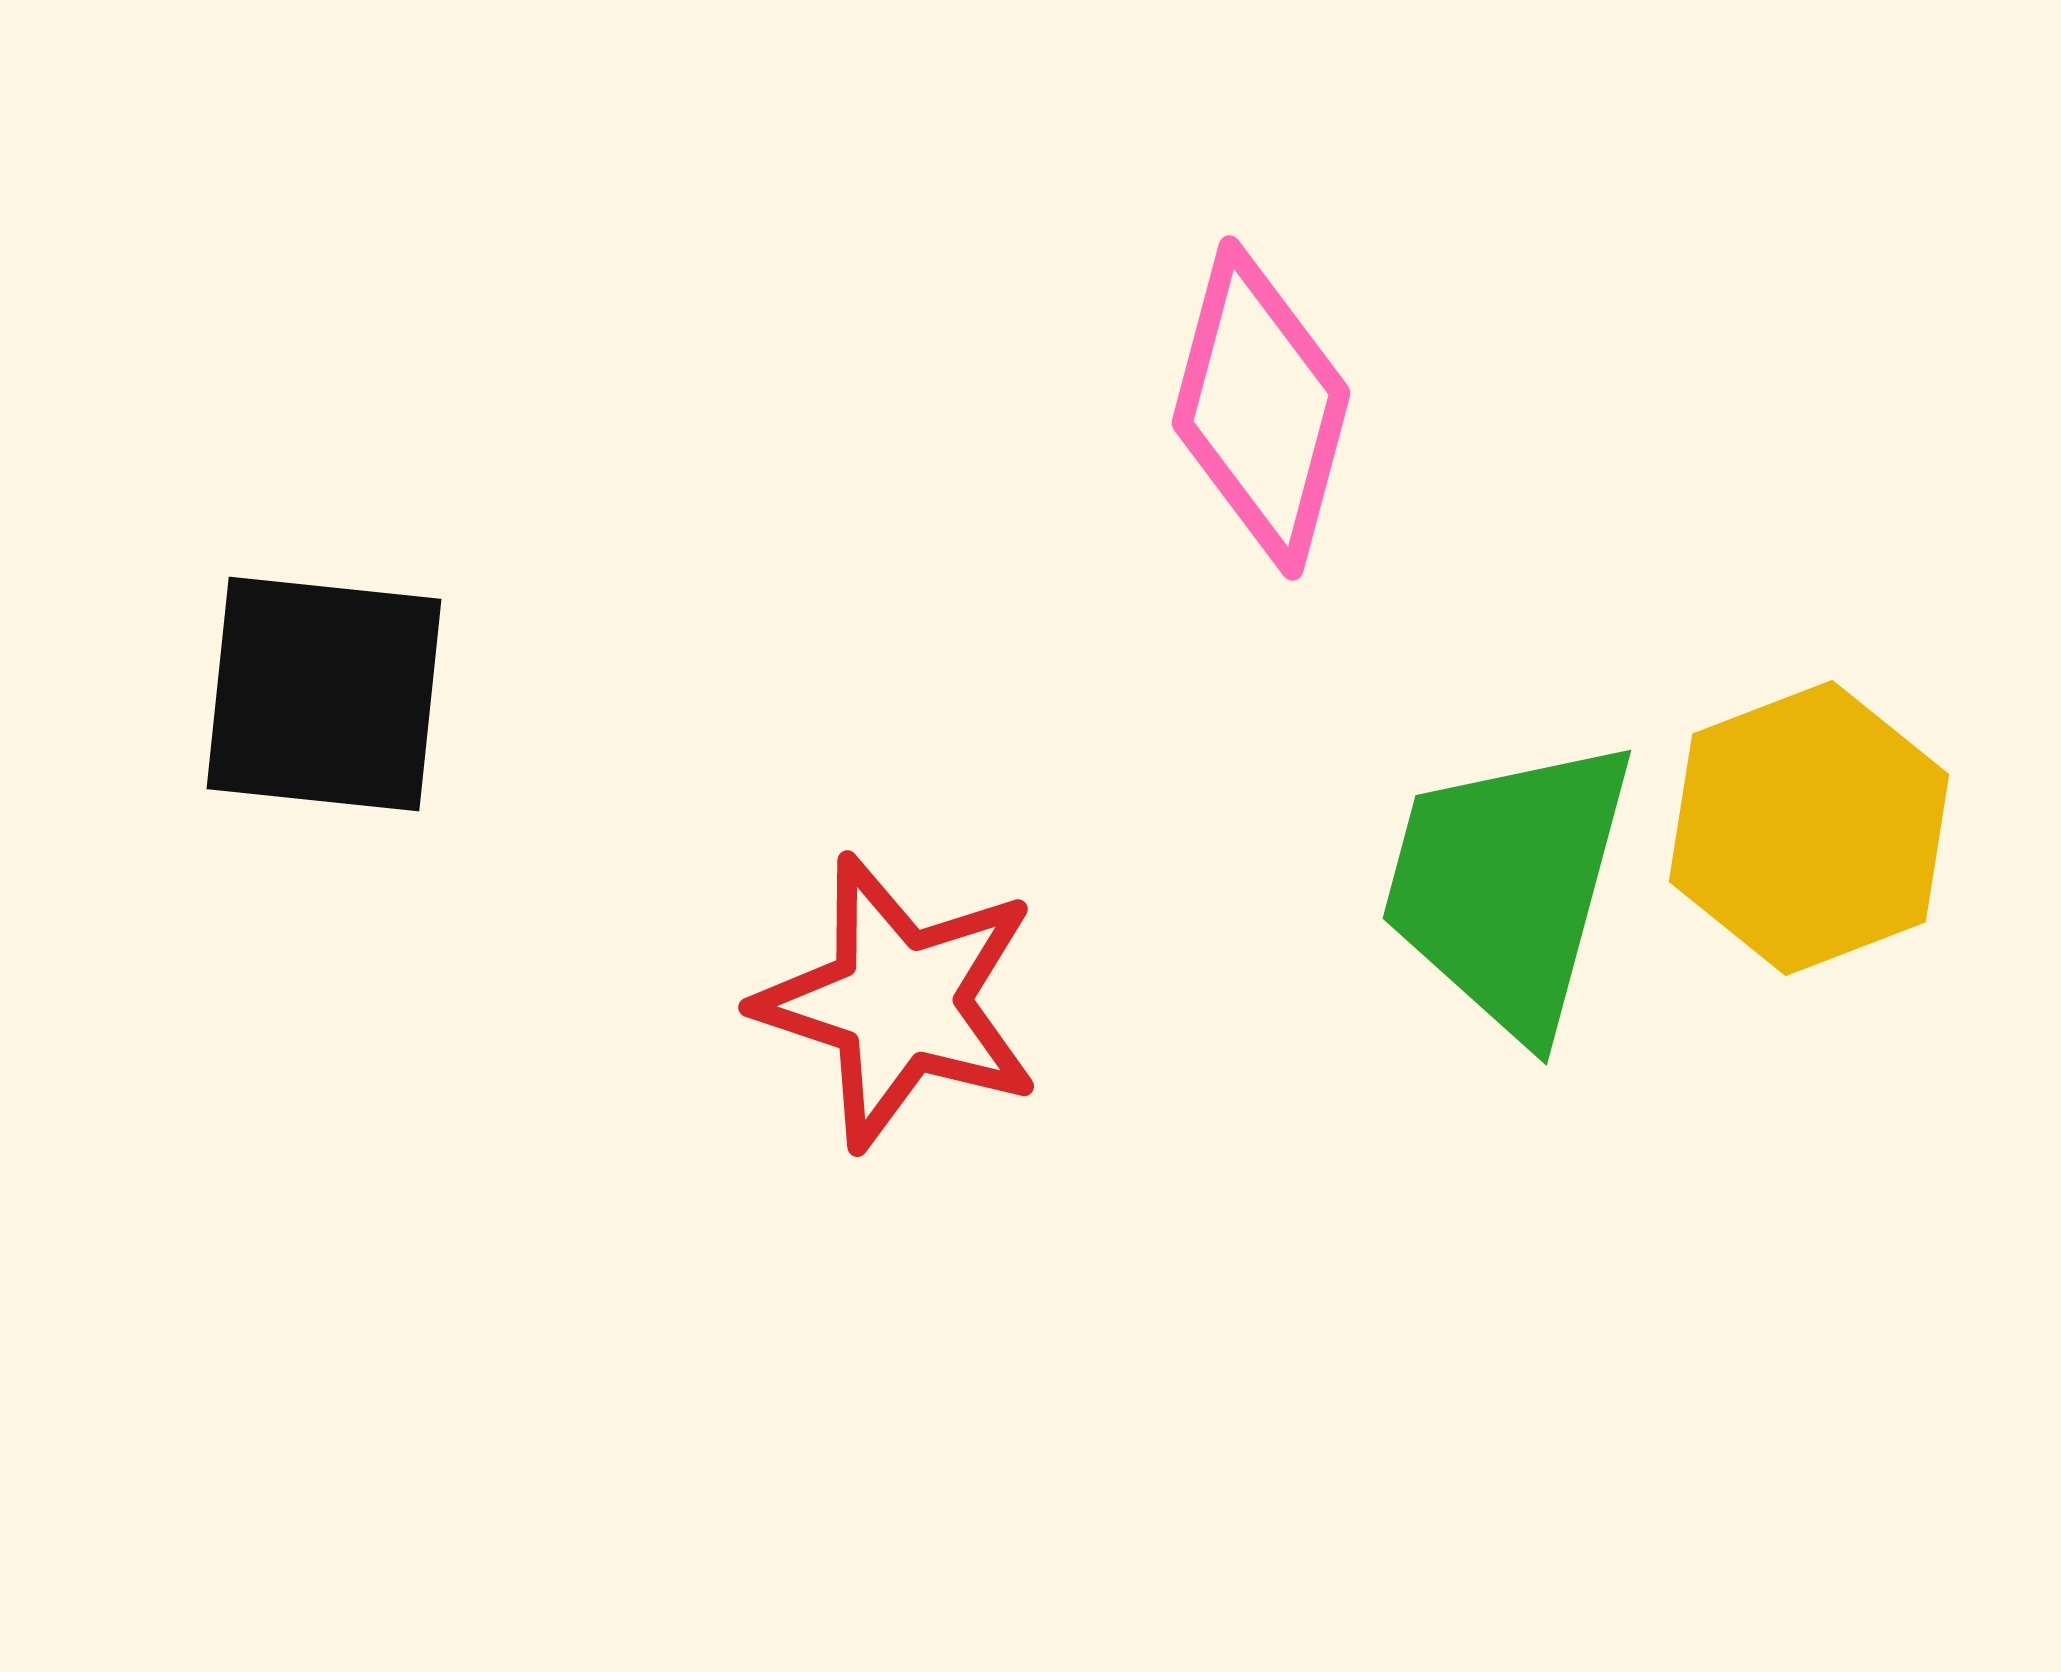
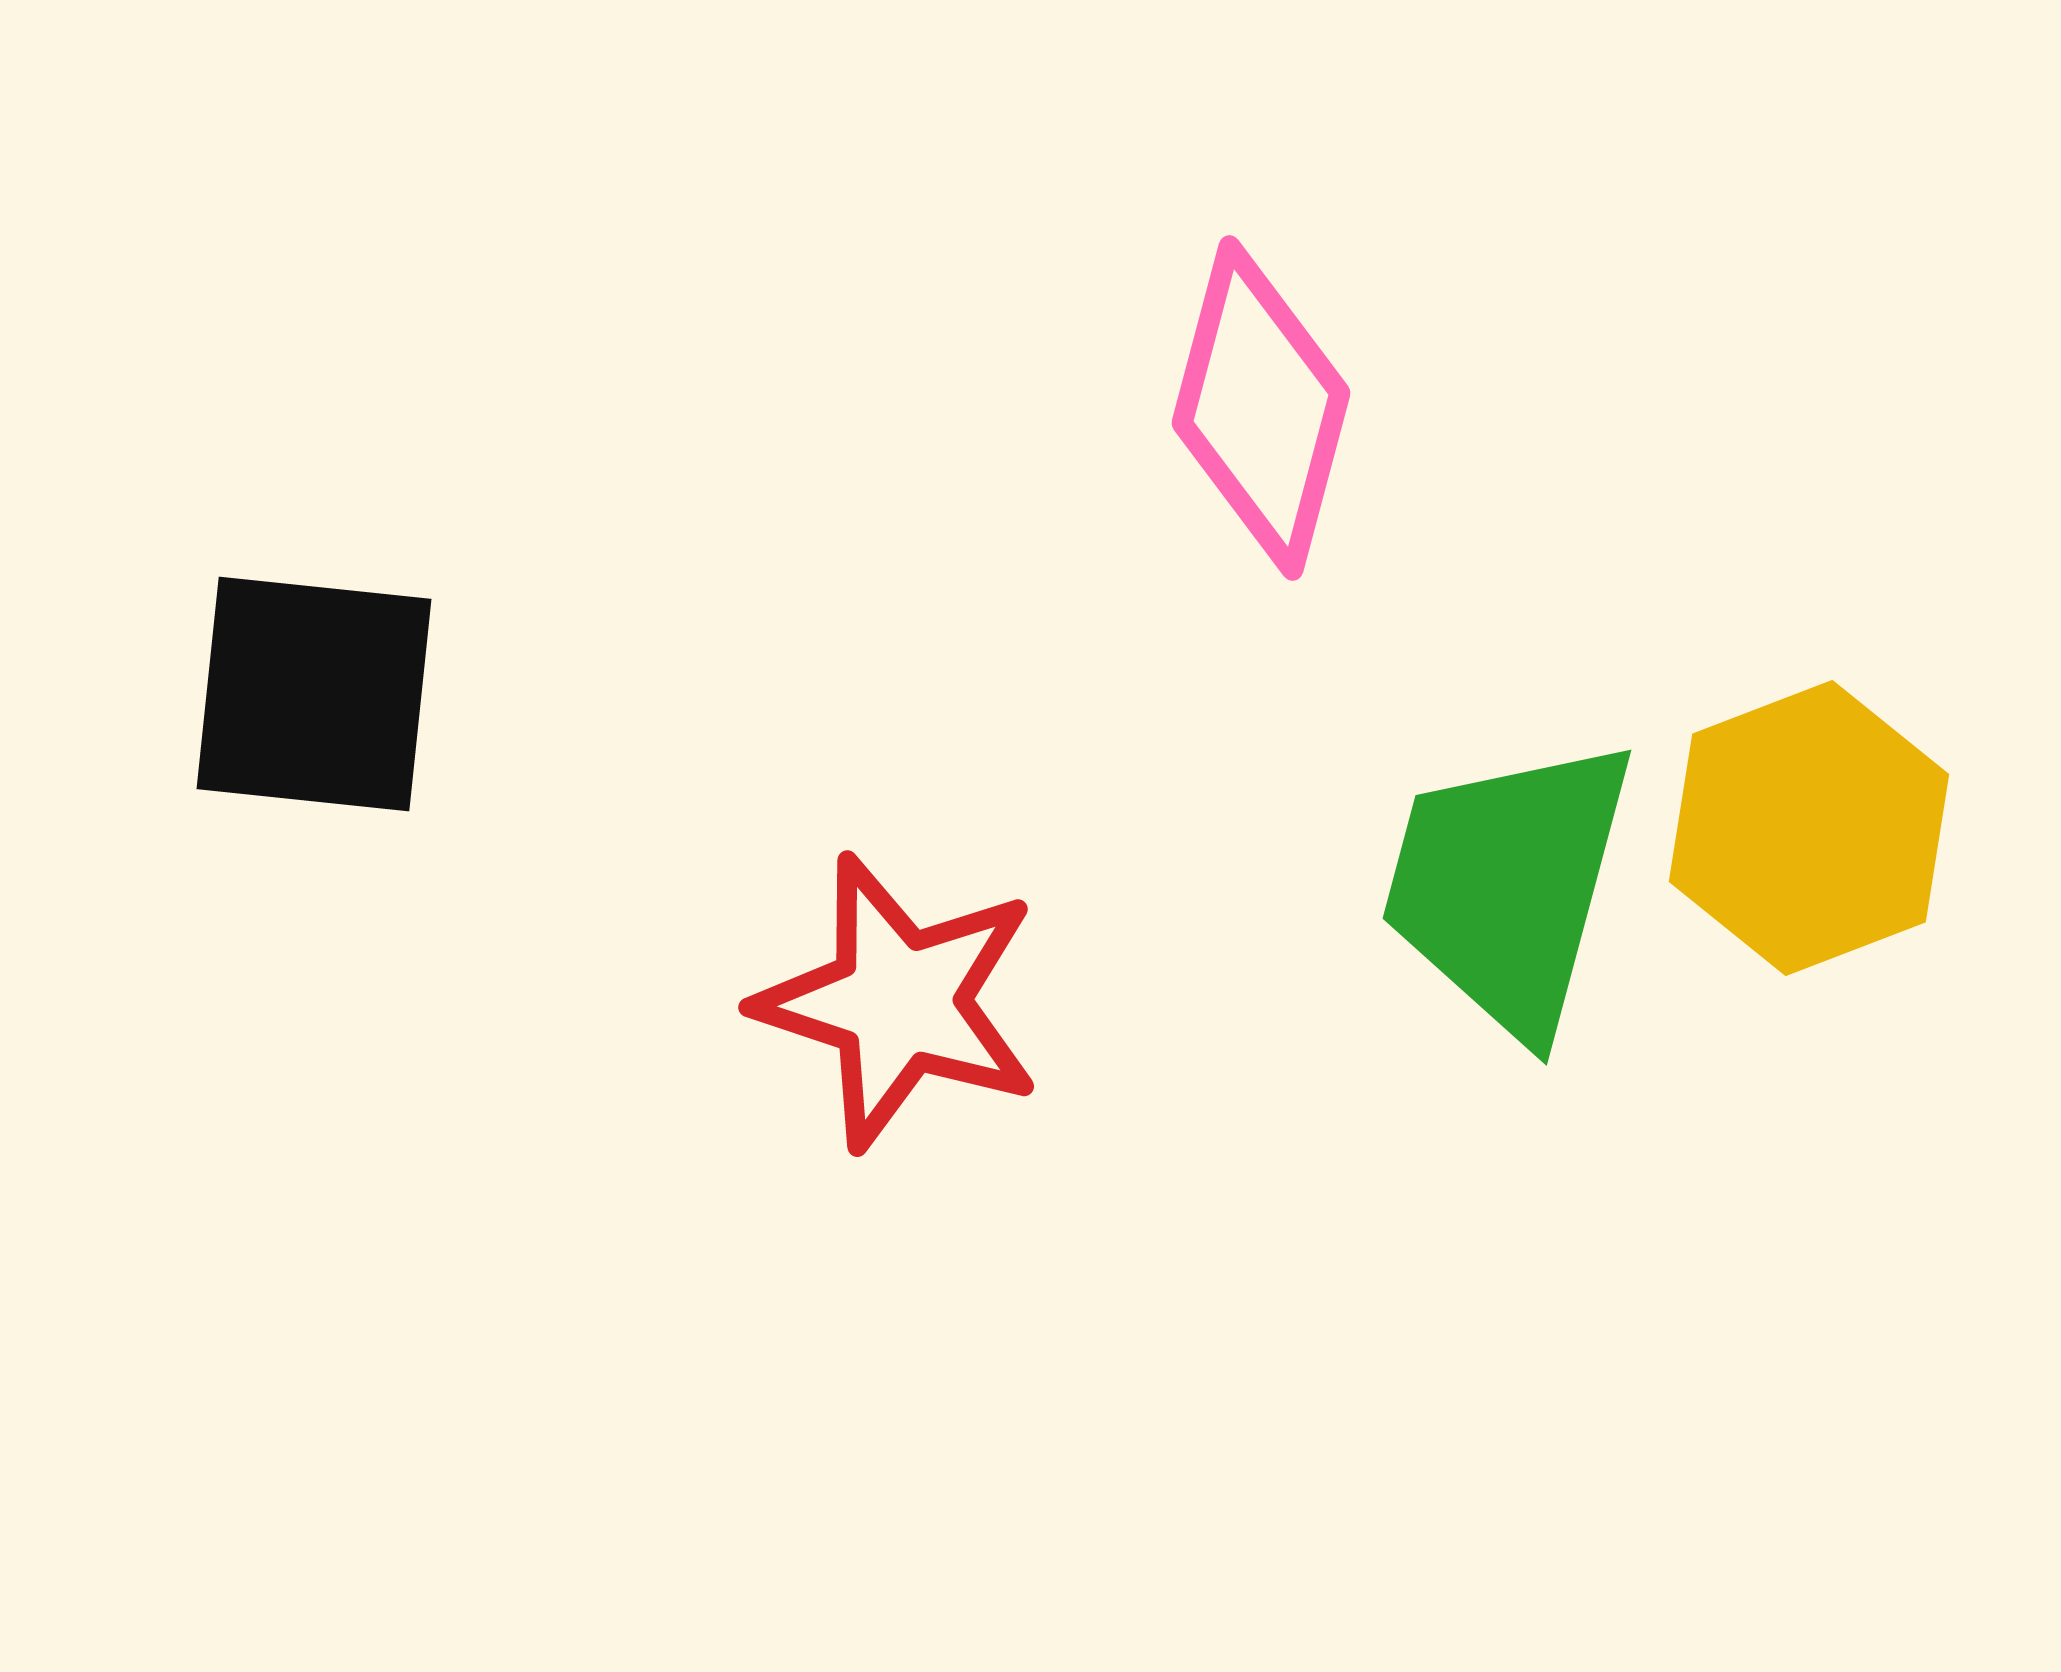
black square: moved 10 px left
